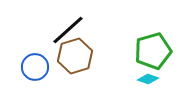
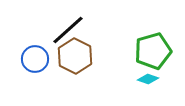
brown hexagon: rotated 16 degrees counterclockwise
blue circle: moved 8 px up
